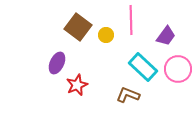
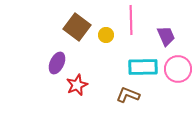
brown square: moved 1 px left
purple trapezoid: rotated 60 degrees counterclockwise
cyan rectangle: rotated 44 degrees counterclockwise
